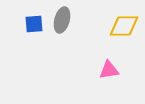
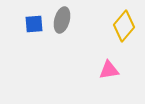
yellow diamond: rotated 48 degrees counterclockwise
